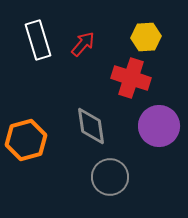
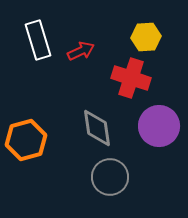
red arrow: moved 2 px left, 7 px down; rotated 24 degrees clockwise
gray diamond: moved 6 px right, 2 px down
